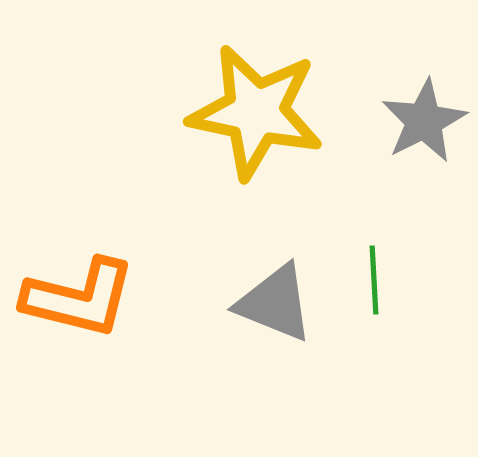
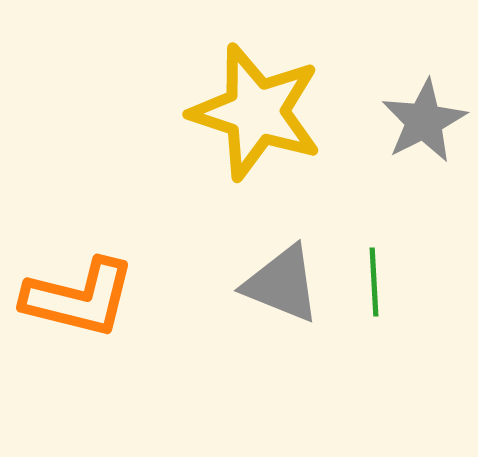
yellow star: rotated 6 degrees clockwise
green line: moved 2 px down
gray triangle: moved 7 px right, 19 px up
